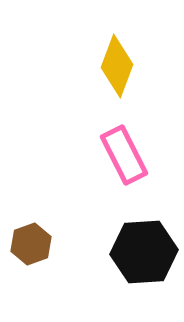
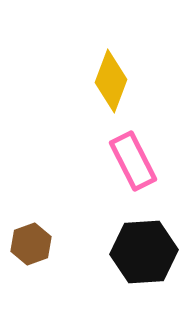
yellow diamond: moved 6 px left, 15 px down
pink rectangle: moved 9 px right, 6 px down
